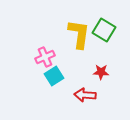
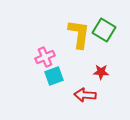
cyan square: rotated 12 degrees clockwise
